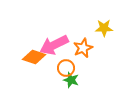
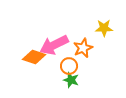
orange circle: moved 3 px right, 2 px up
